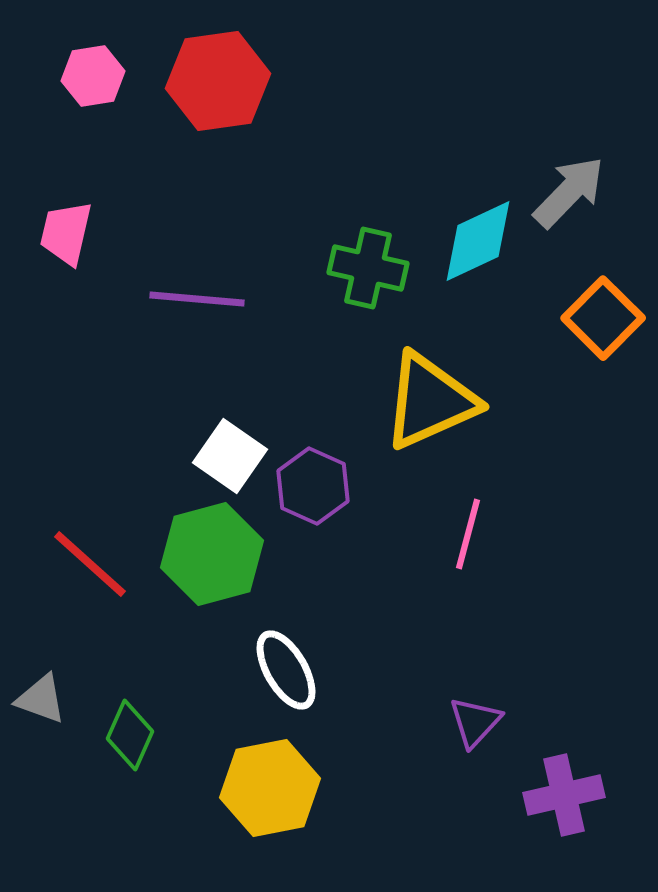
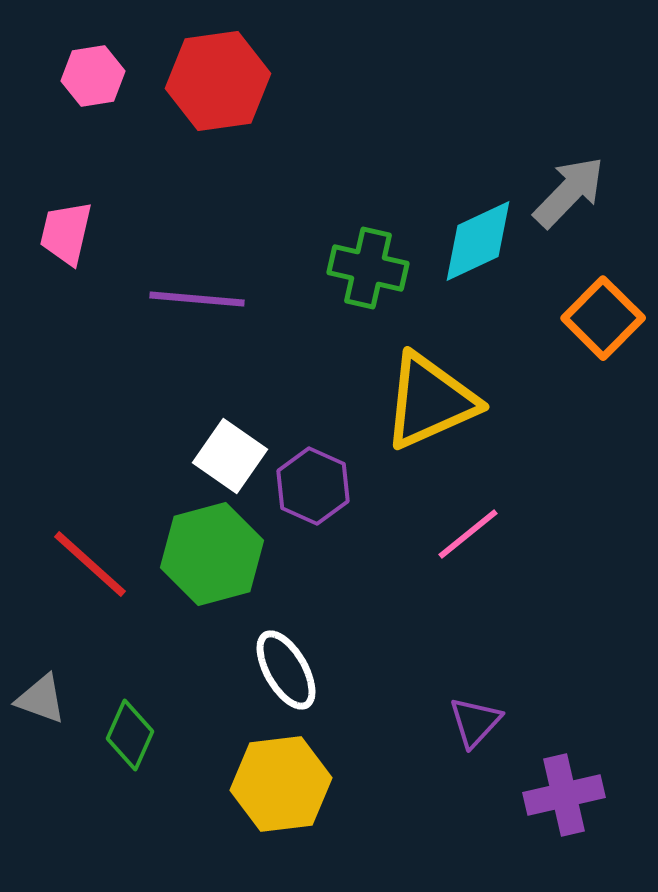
pink line: rotated 36 degrees clockwise
yellow hexagon: moved 11 px right, 4 px up; rotated 4 degrees clockwise
